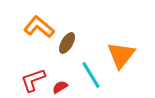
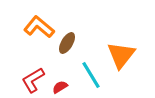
red L-shape: rotated 12 degrees counterclockwise
